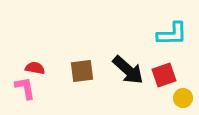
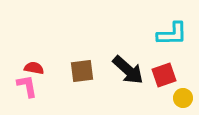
red semicircle: moved 1 px left
pink L-shape: moved 2 px right, 2 px up
